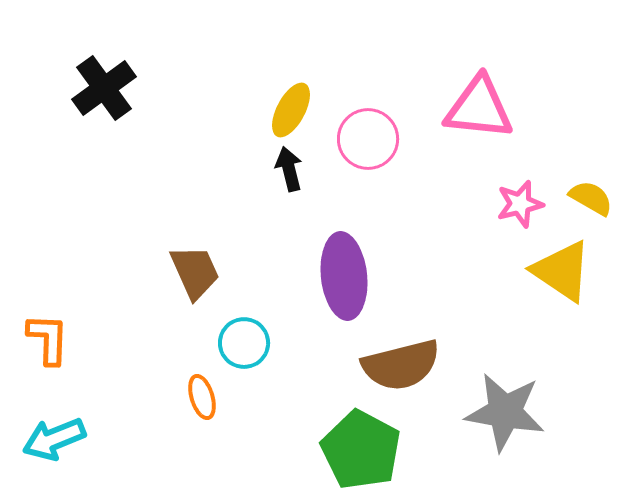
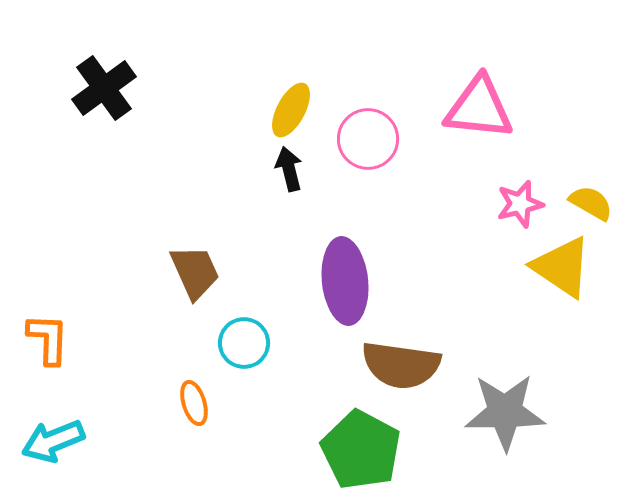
yellow semicircle: moved 5 px down
yellow triangle: moved 4 px up
purple ellipse: moved 1 px right, 5 px down
brown semicircle: rotated 22 degrees clockwise
orange ellipse: moved 8 px left, 6 px down
gray star: rotated 10 degrees counterclockwise
cyan arrow: moved 1 px left, 2 px down
